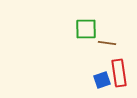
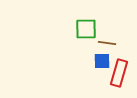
red rectangle: rotated 24 degrees clockwise
blue square: moved 19 px up; rotated 18 degrees clockwise
